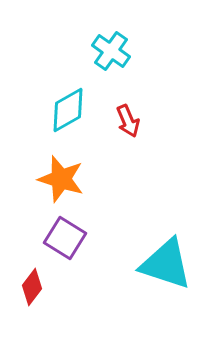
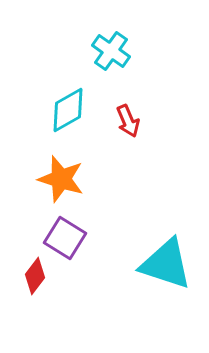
red diamond: moved 3 px right, 11 px up
